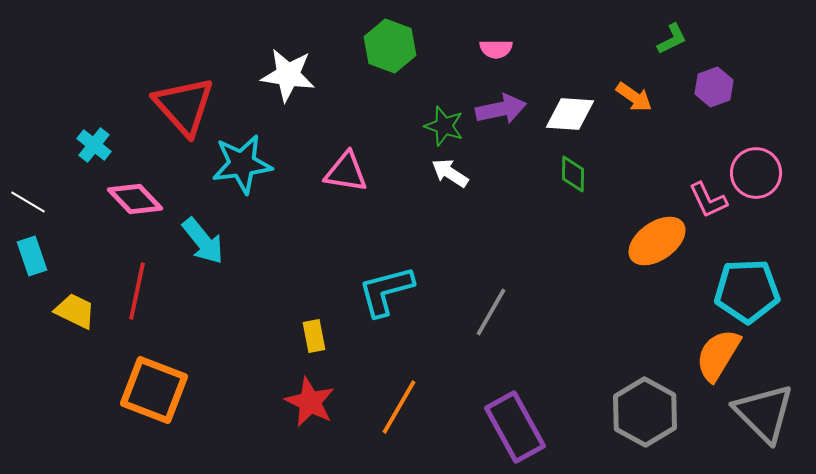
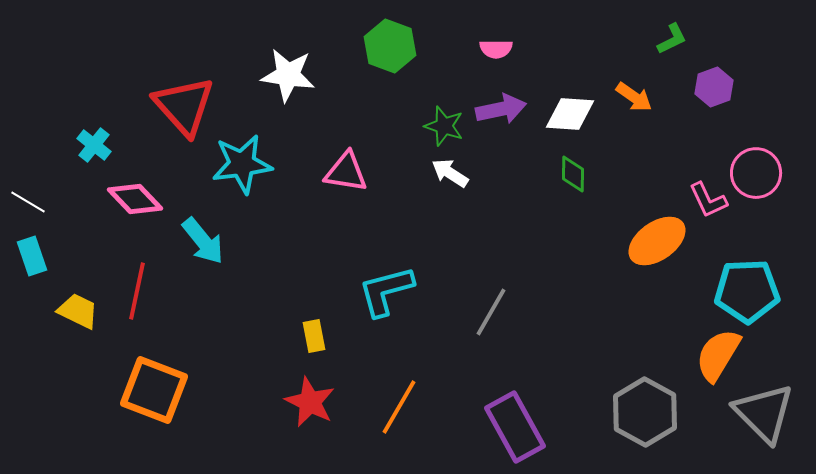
yellow trapezoid: moved 3 px right
